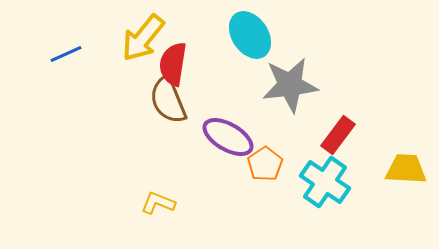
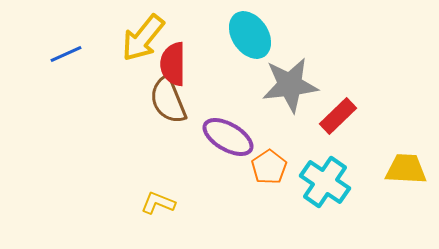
red semicircle: rotated 9 degrees counterclockwise
red rectangle: moved 19 px up; rotated 9 degrees clockwise
orange pentagon: moved 4 px right, 3 px down
